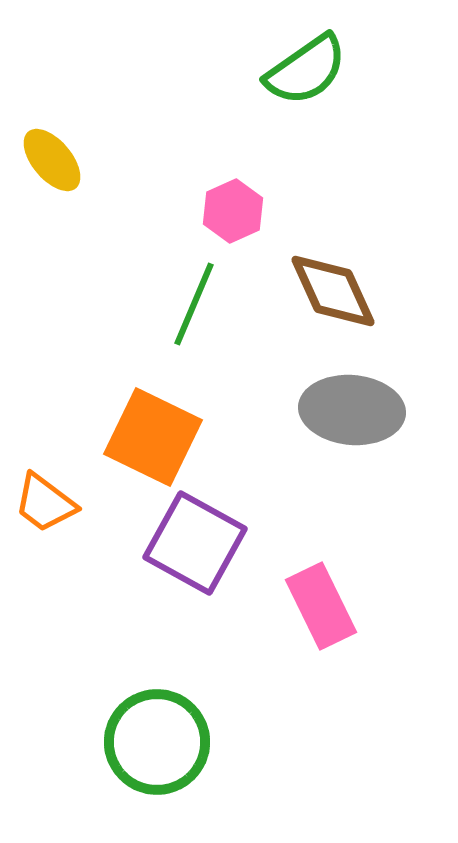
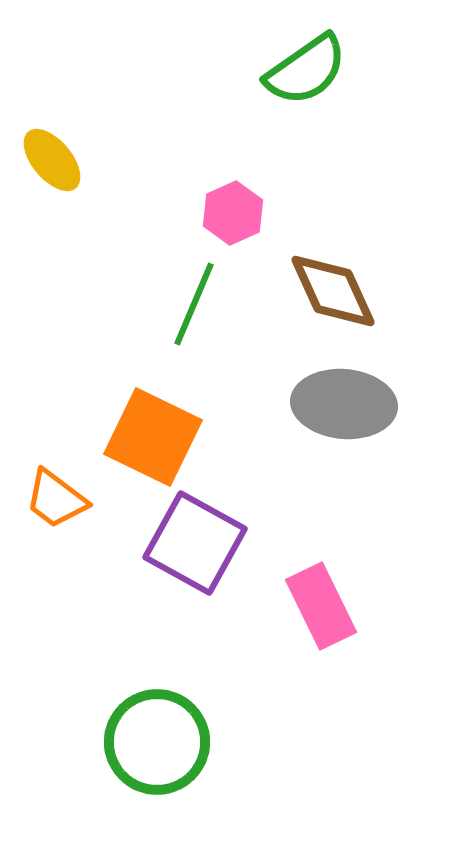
pink hexagon: moved 2 px down
gray ellipse: moved 8 px left, 6 px up
orange trapezoid: moved 11 px right, 4 px up
